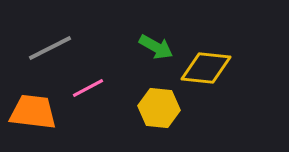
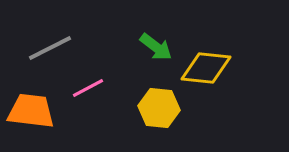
green arrow: rotated 8 degrees clockwise
orange trapezoid: moved 2 px left, 1 px up
